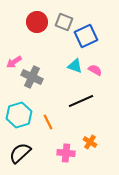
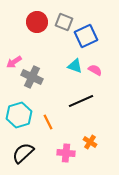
black semicircle: moved 3 px right
